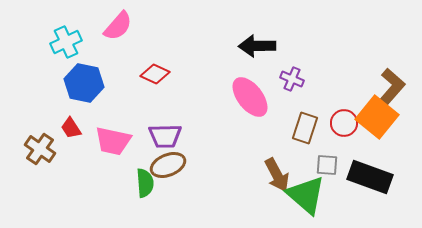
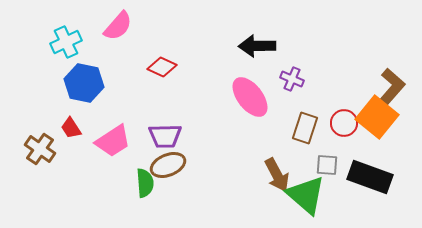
red diamond: moved 7 px right, 7 px up
pink trapezoid: rotated 45 degrees counterclockwise
